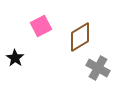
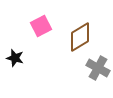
black star: rotated 18 degrees counterclockwise
